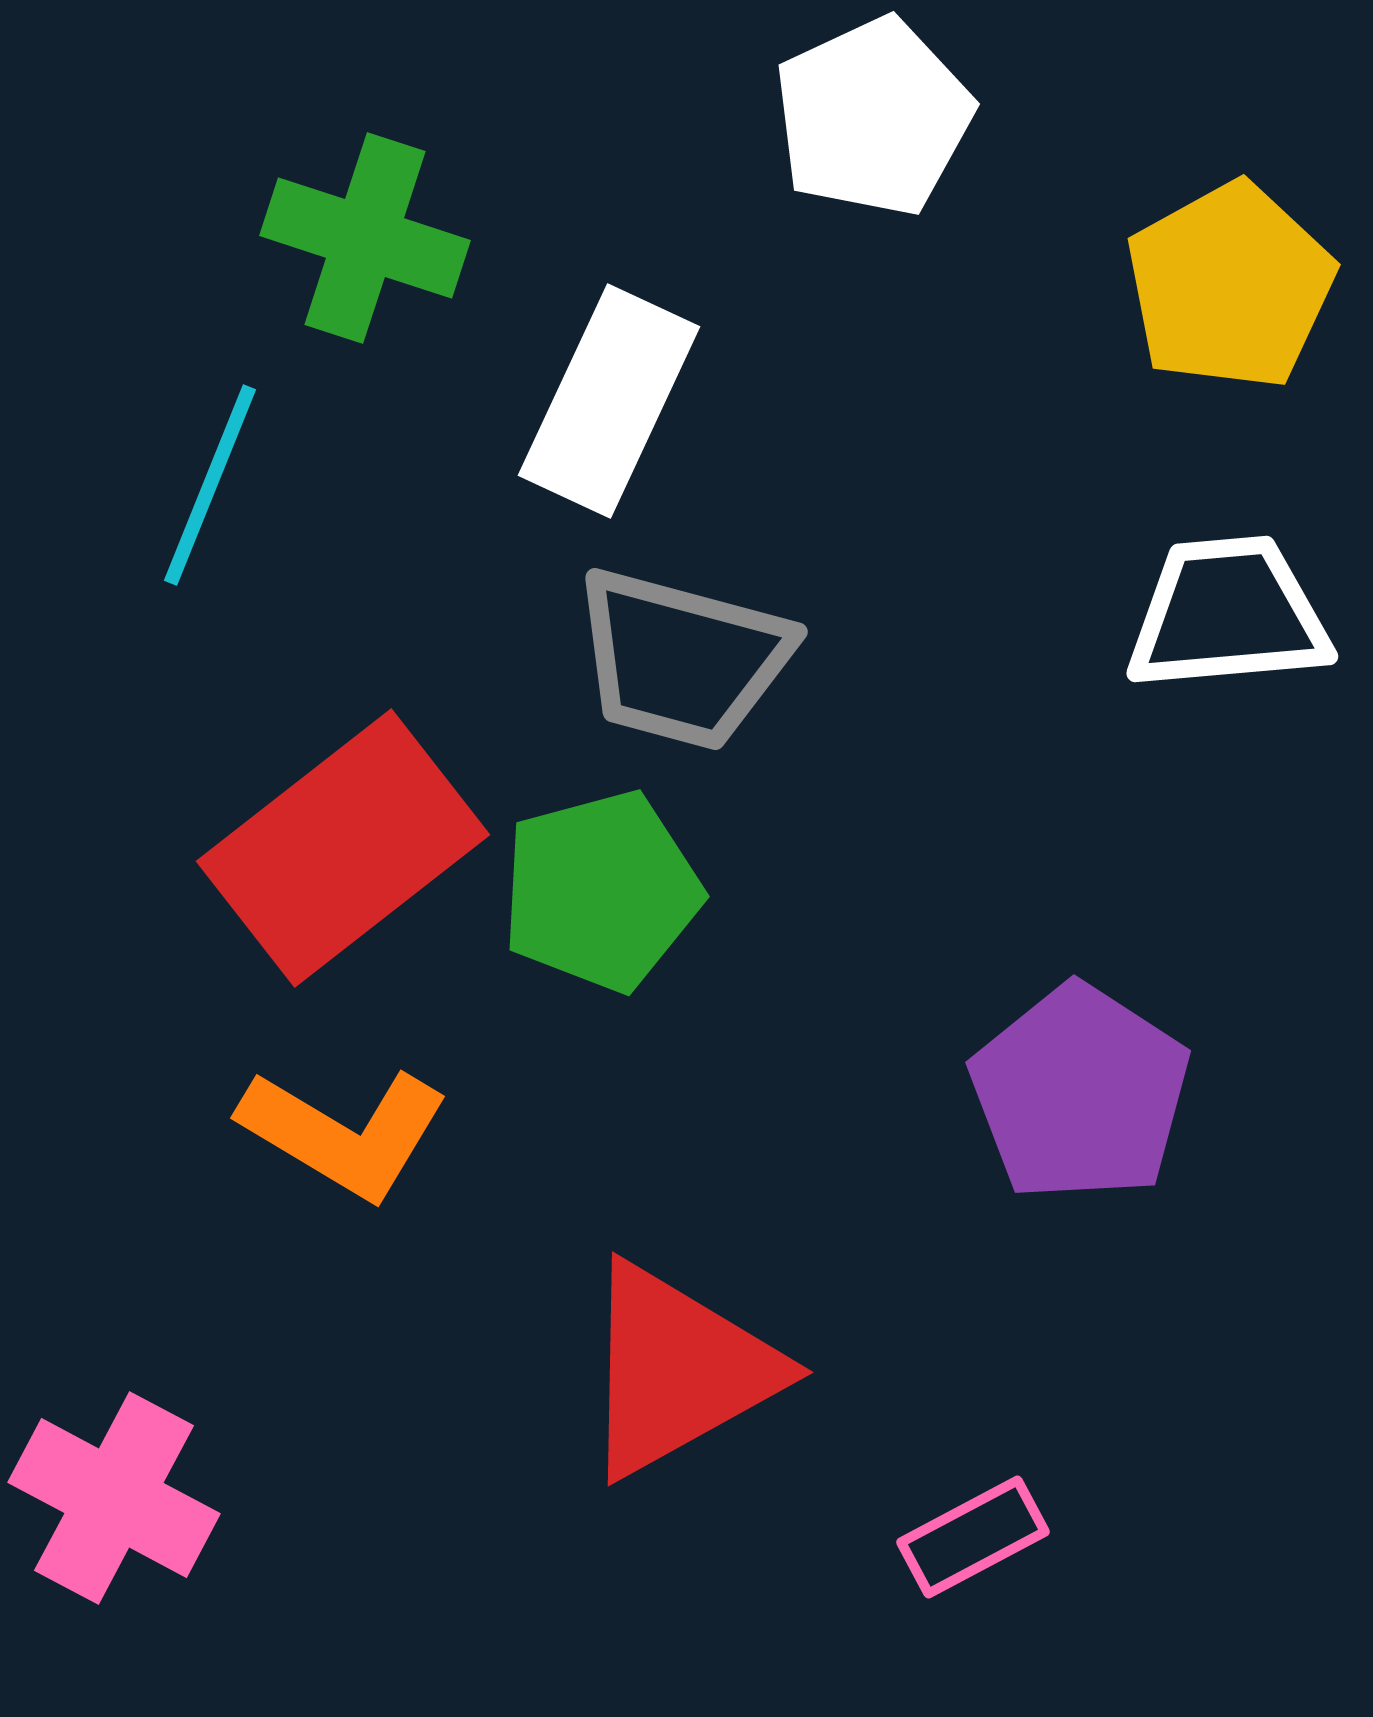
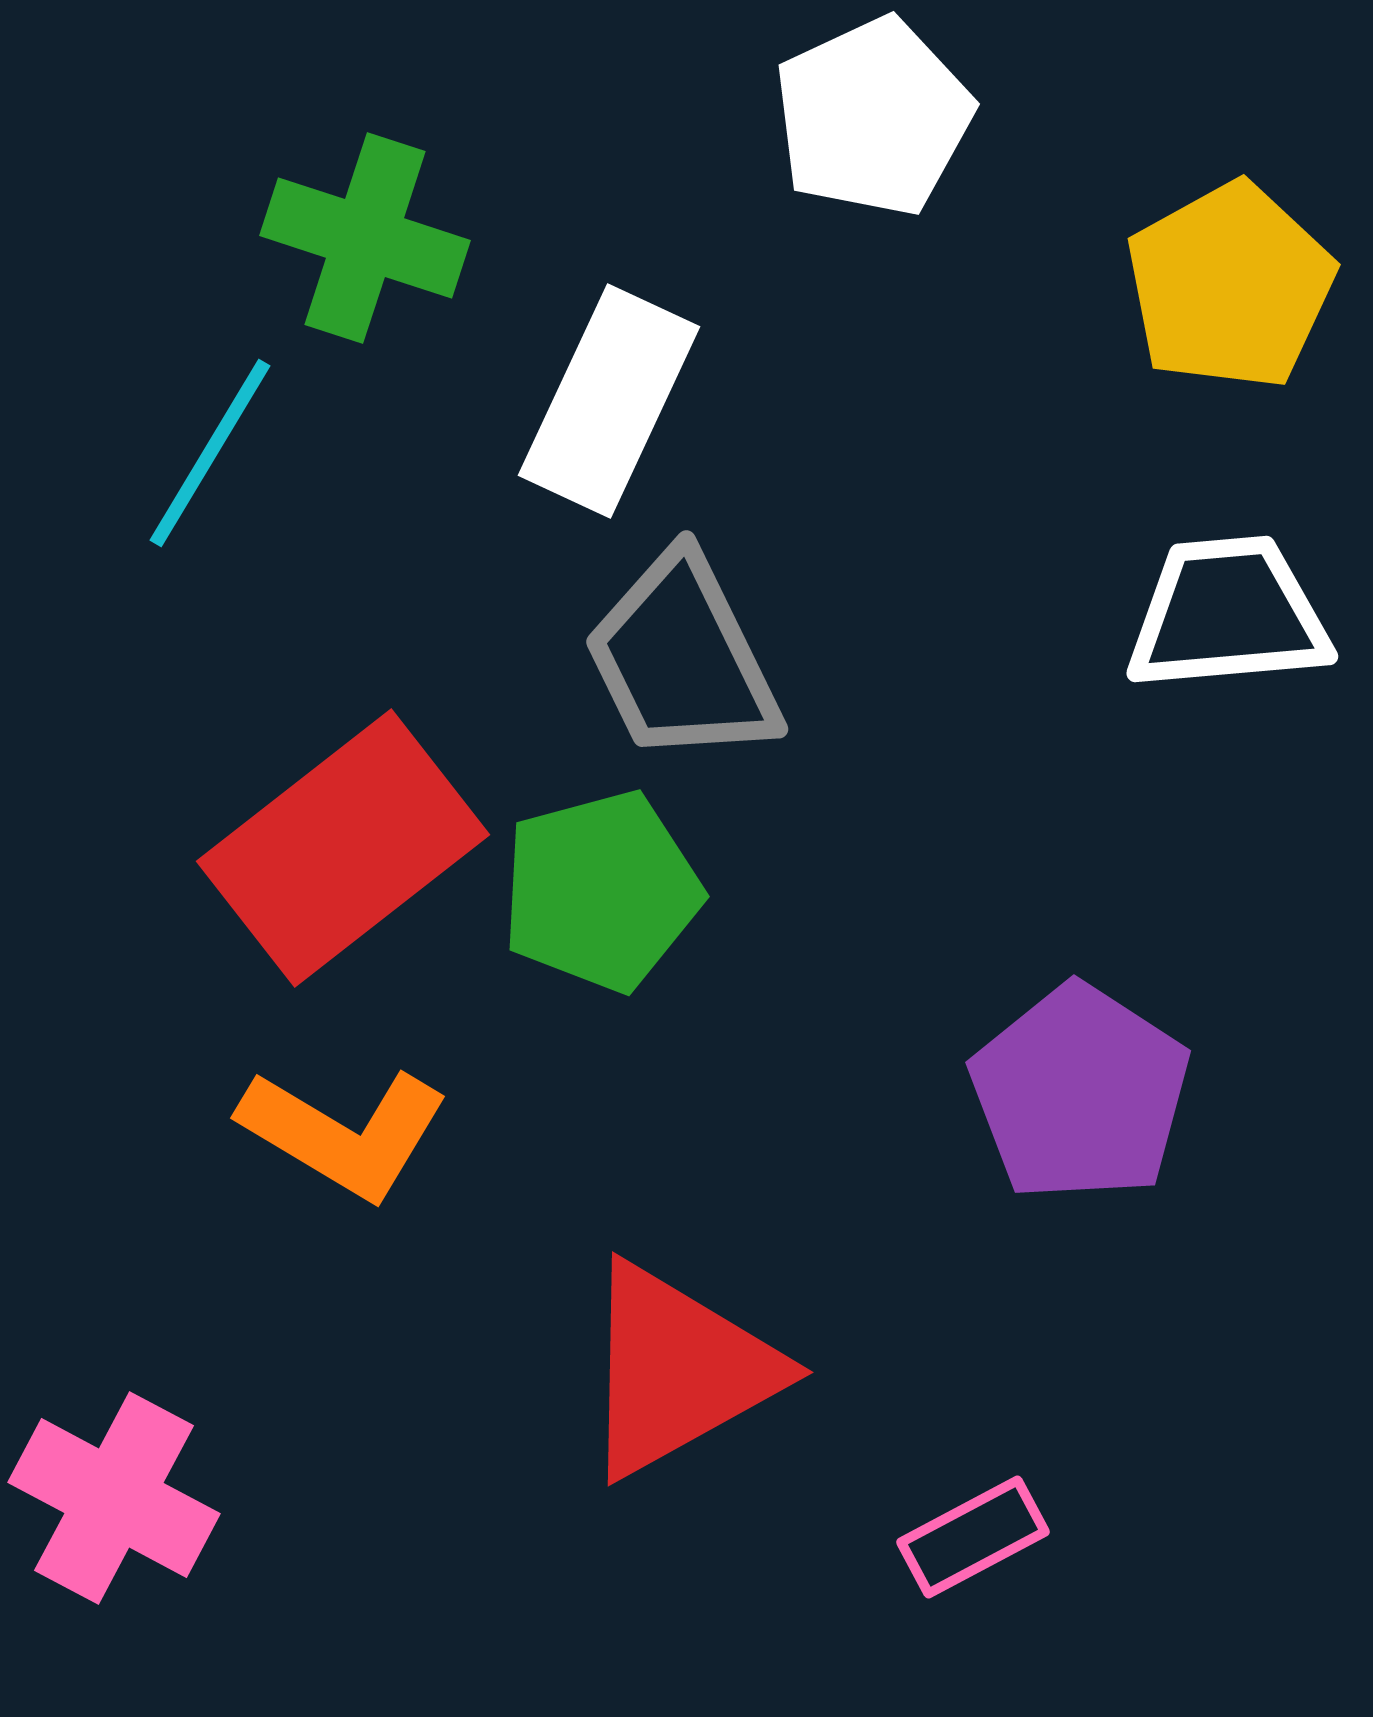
cyan line: moved 32 px up; rotated 9 degrees clockwise
gray trapezoid: rotated 49 degrees clockwise
